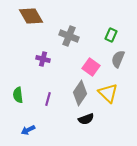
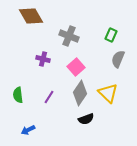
pink square: moved 15 px left; rotated 12 degrees clockwise
purple line: moved 1 px right, 2 px up; rotated 16 degrees clockwise
